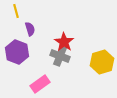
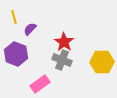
yellow line: moved 2 px left, 6 px down
purple semicircle: rotated 120 degrees counterclockwise
purple hexagon: moved 1 px left, 2 px down
gray cross: moved 2 px right, 4 px down
yellow hexagon: rotated 15 degrees clockwise
